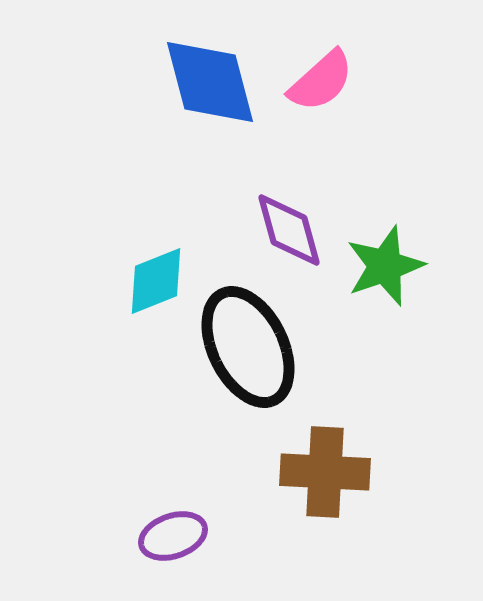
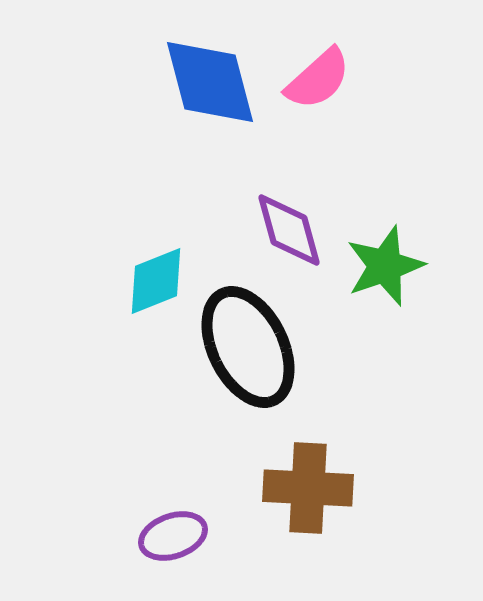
pink semicircle: moved 3 px left, 2 px up
brown cross: moved 17 px left, 16 px down
